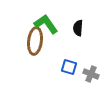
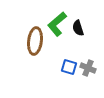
green L-shape: moved 11 px right; rotated 95 degrees counterclockwise
black semicircle: rotated 21 degrees counterclockwise
gray cross: moved 3 px left, 6 px up
